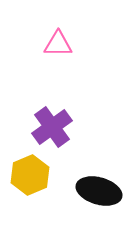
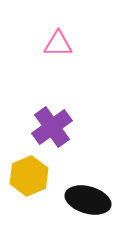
yellow hexagon: moved 1 px left, 1 px down
black ellipse: moved 11 px left, 9 px down
